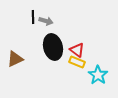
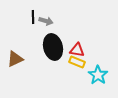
red triangle: rotated 28 degrees counterclockwise
